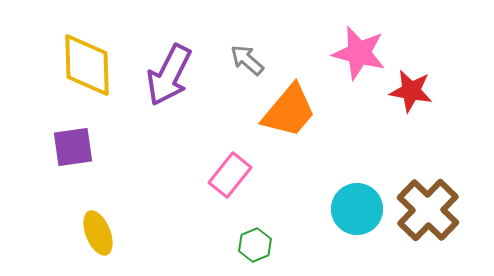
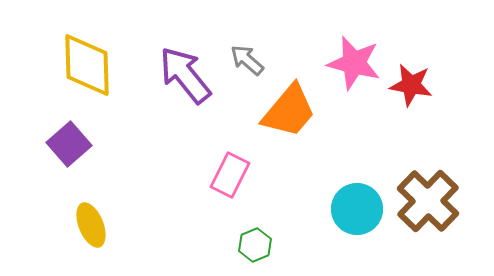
pink star: moved 5 px left, 10 px down
purple arrow: moved 16 px right; rotated 114 degrees clockwise
red star: moved 6 px up
purple square: moved 4 px left, 3 px up; rotated 33 degrees counterclockwise
pink rectangle: rotated 12 degrees counterclockwise
brown cross: moved 9 px up
yellow ellipse: moved 7 px left, 8 px up
